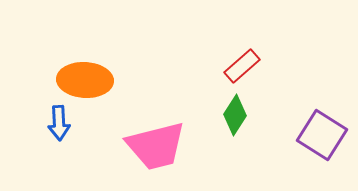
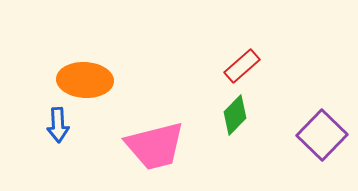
green diamond: rotated 12 degrees clockwise
blue arrow: moved 1 px left, 2 px down
purple square: rotated 12 degrees clockwise
pink trapezoid: moved 1 px left
